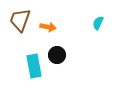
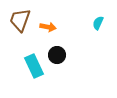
cyan rectangle: rotated 15 degrees counterclockwise
